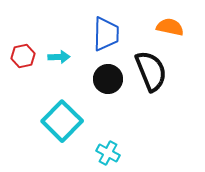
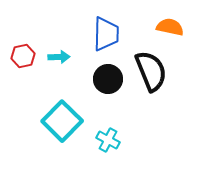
cyan cross: moved 13 px up
